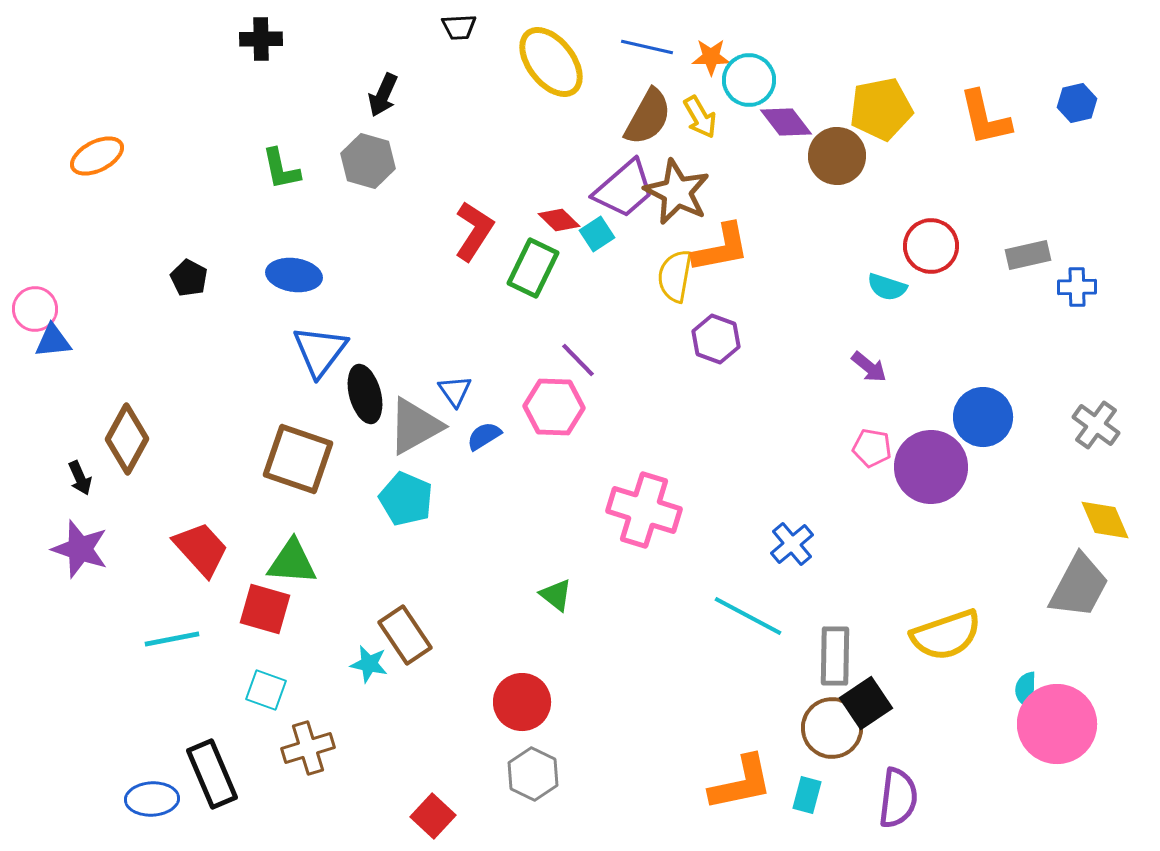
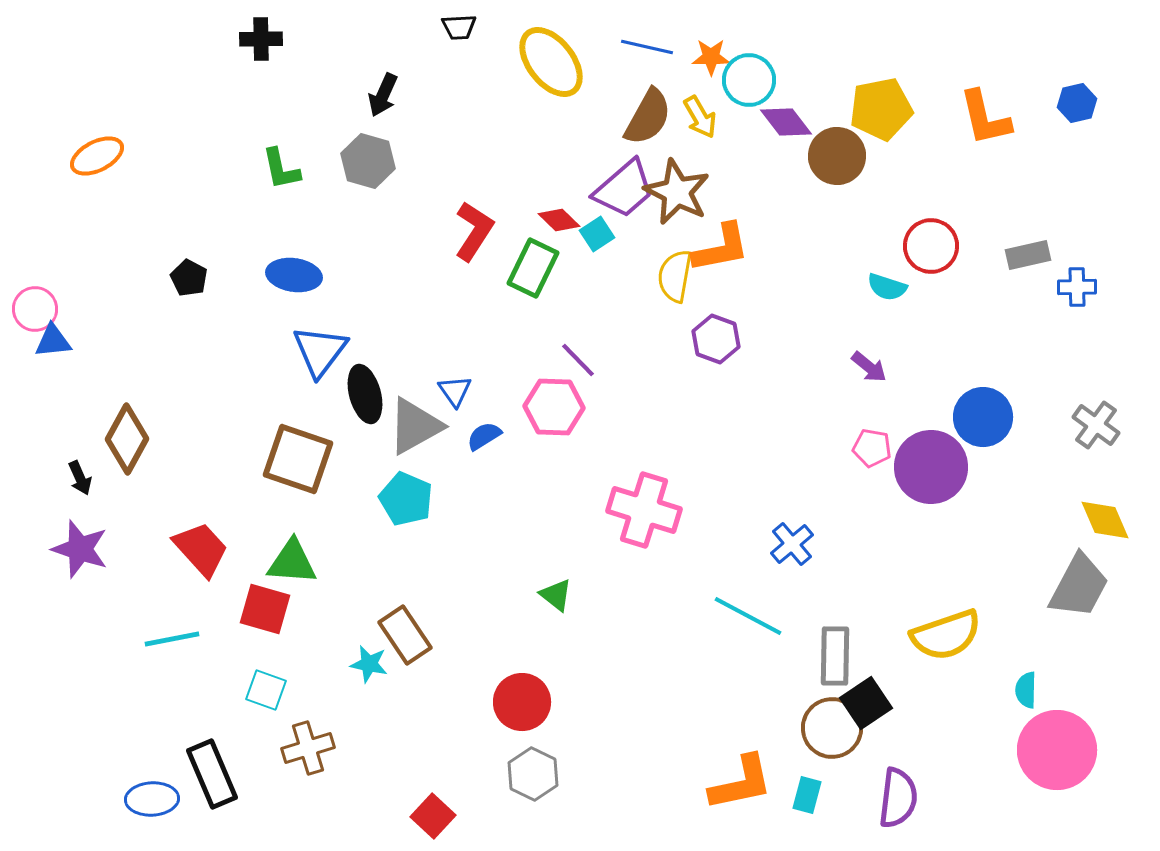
pink circle at (1057, 724): moved 26 px down
